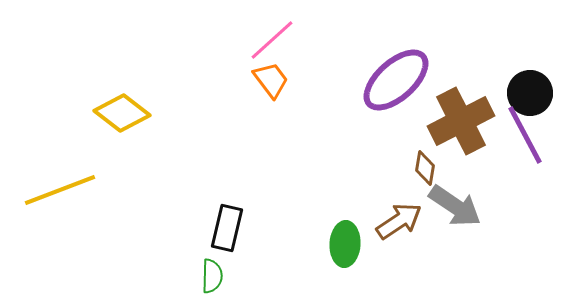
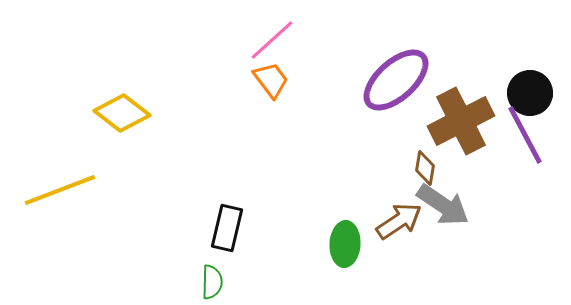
gray arrow: moved 12 px left, 1 px up
green semicircle: moved 6 px down
